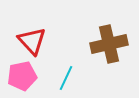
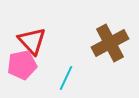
brown cross: moved 1 px right, 1 px up; rotated 15 degrees counterclockwise
pink pentagon: moved 11 px up
